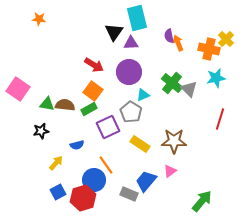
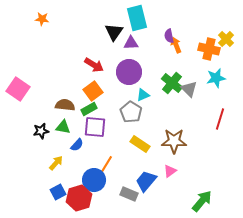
orange star: moved 3 px right
orange arrow: moved 2 px left, 2 px down
orange square: rotated 18 degrees clockwise
green triangle: moved 16 px right, 23 px down
purple square: moved 13 px left; rotated 30 degrees clockwise
blue semicircle: rotated 32 degrees counterclockwise
orange line: rotated 66 degrees clockwise
red hexagon: moved 4 px left
